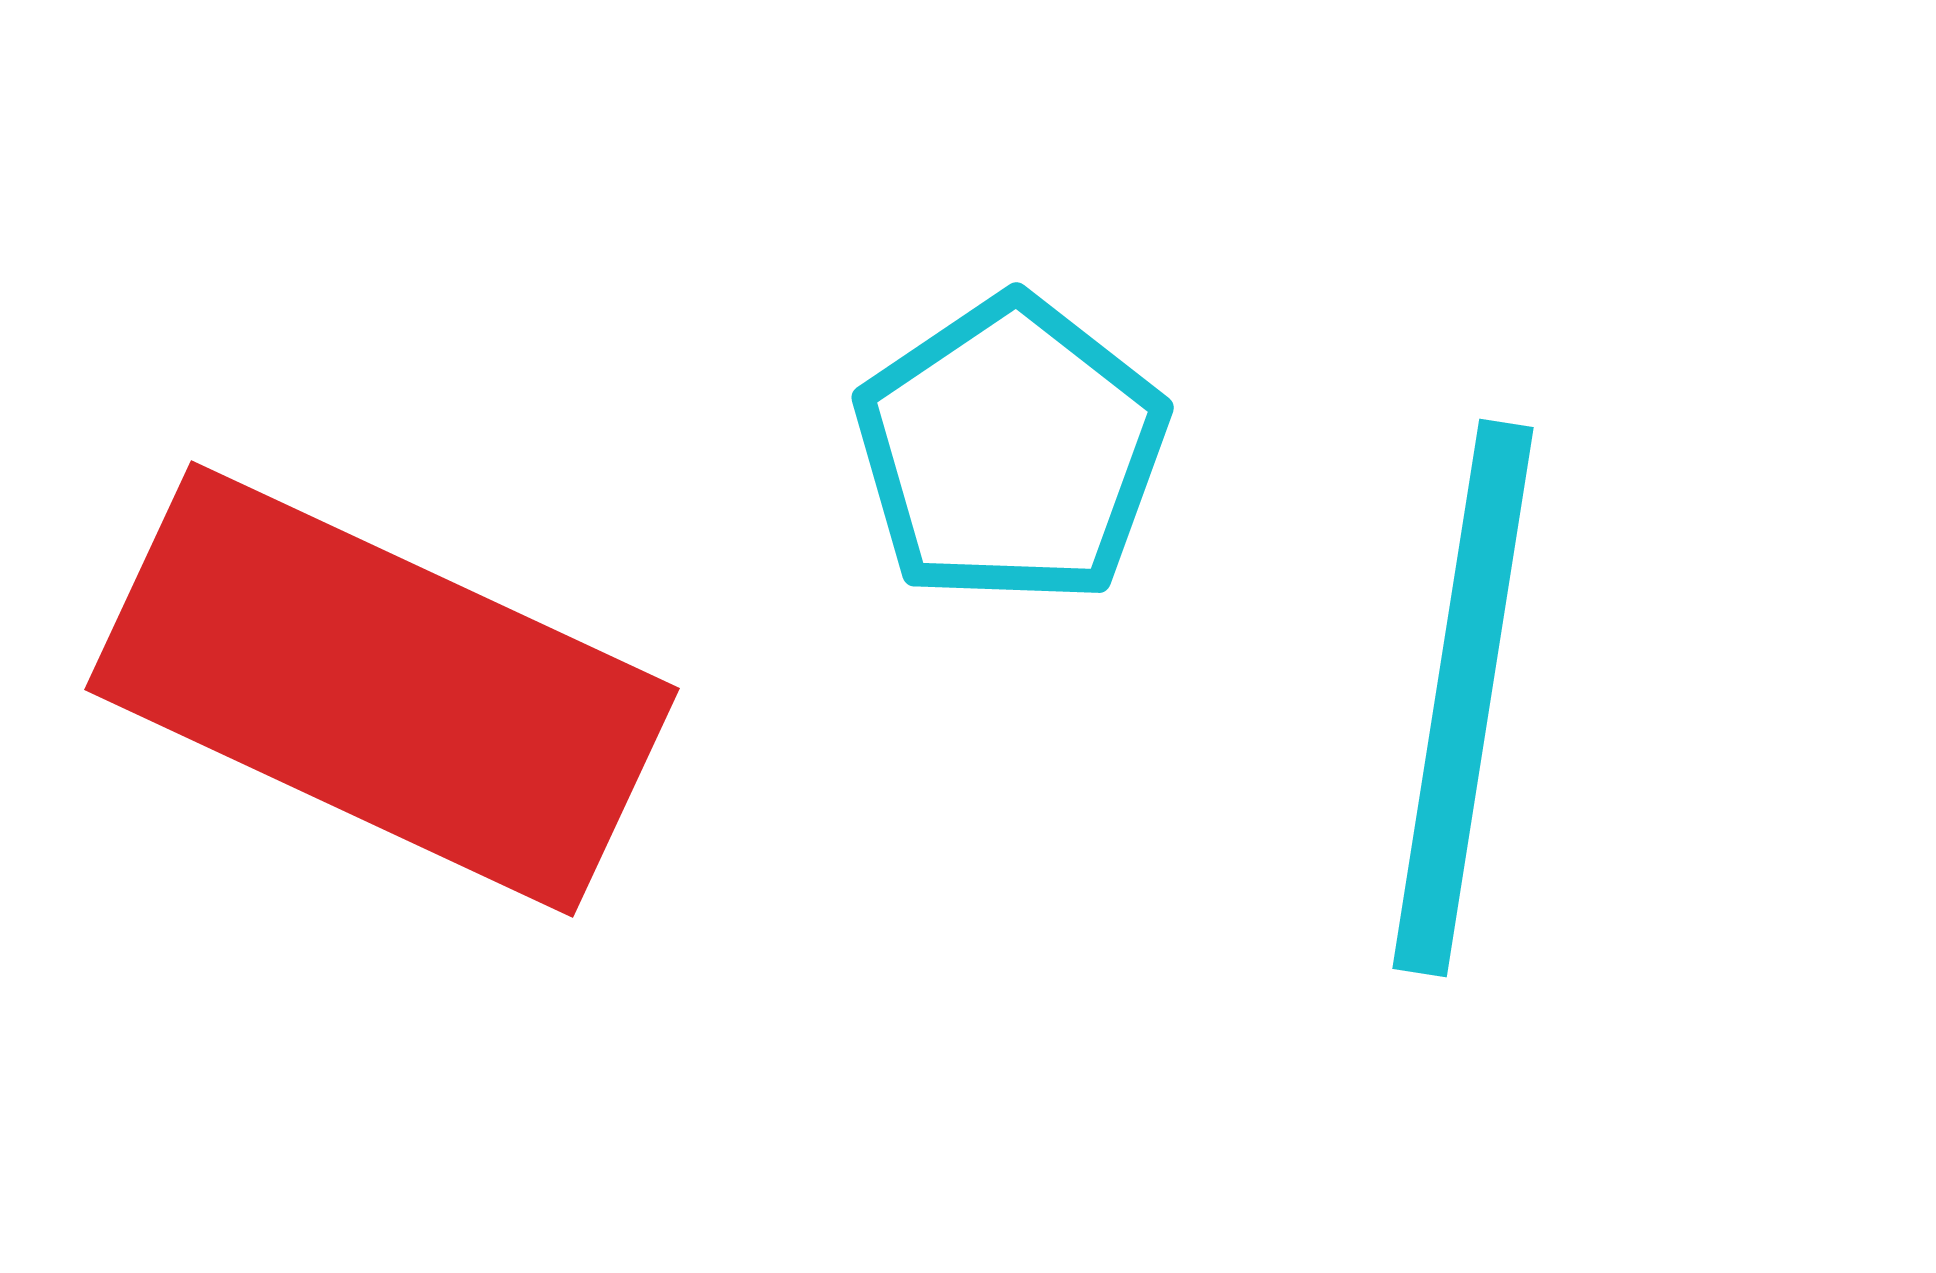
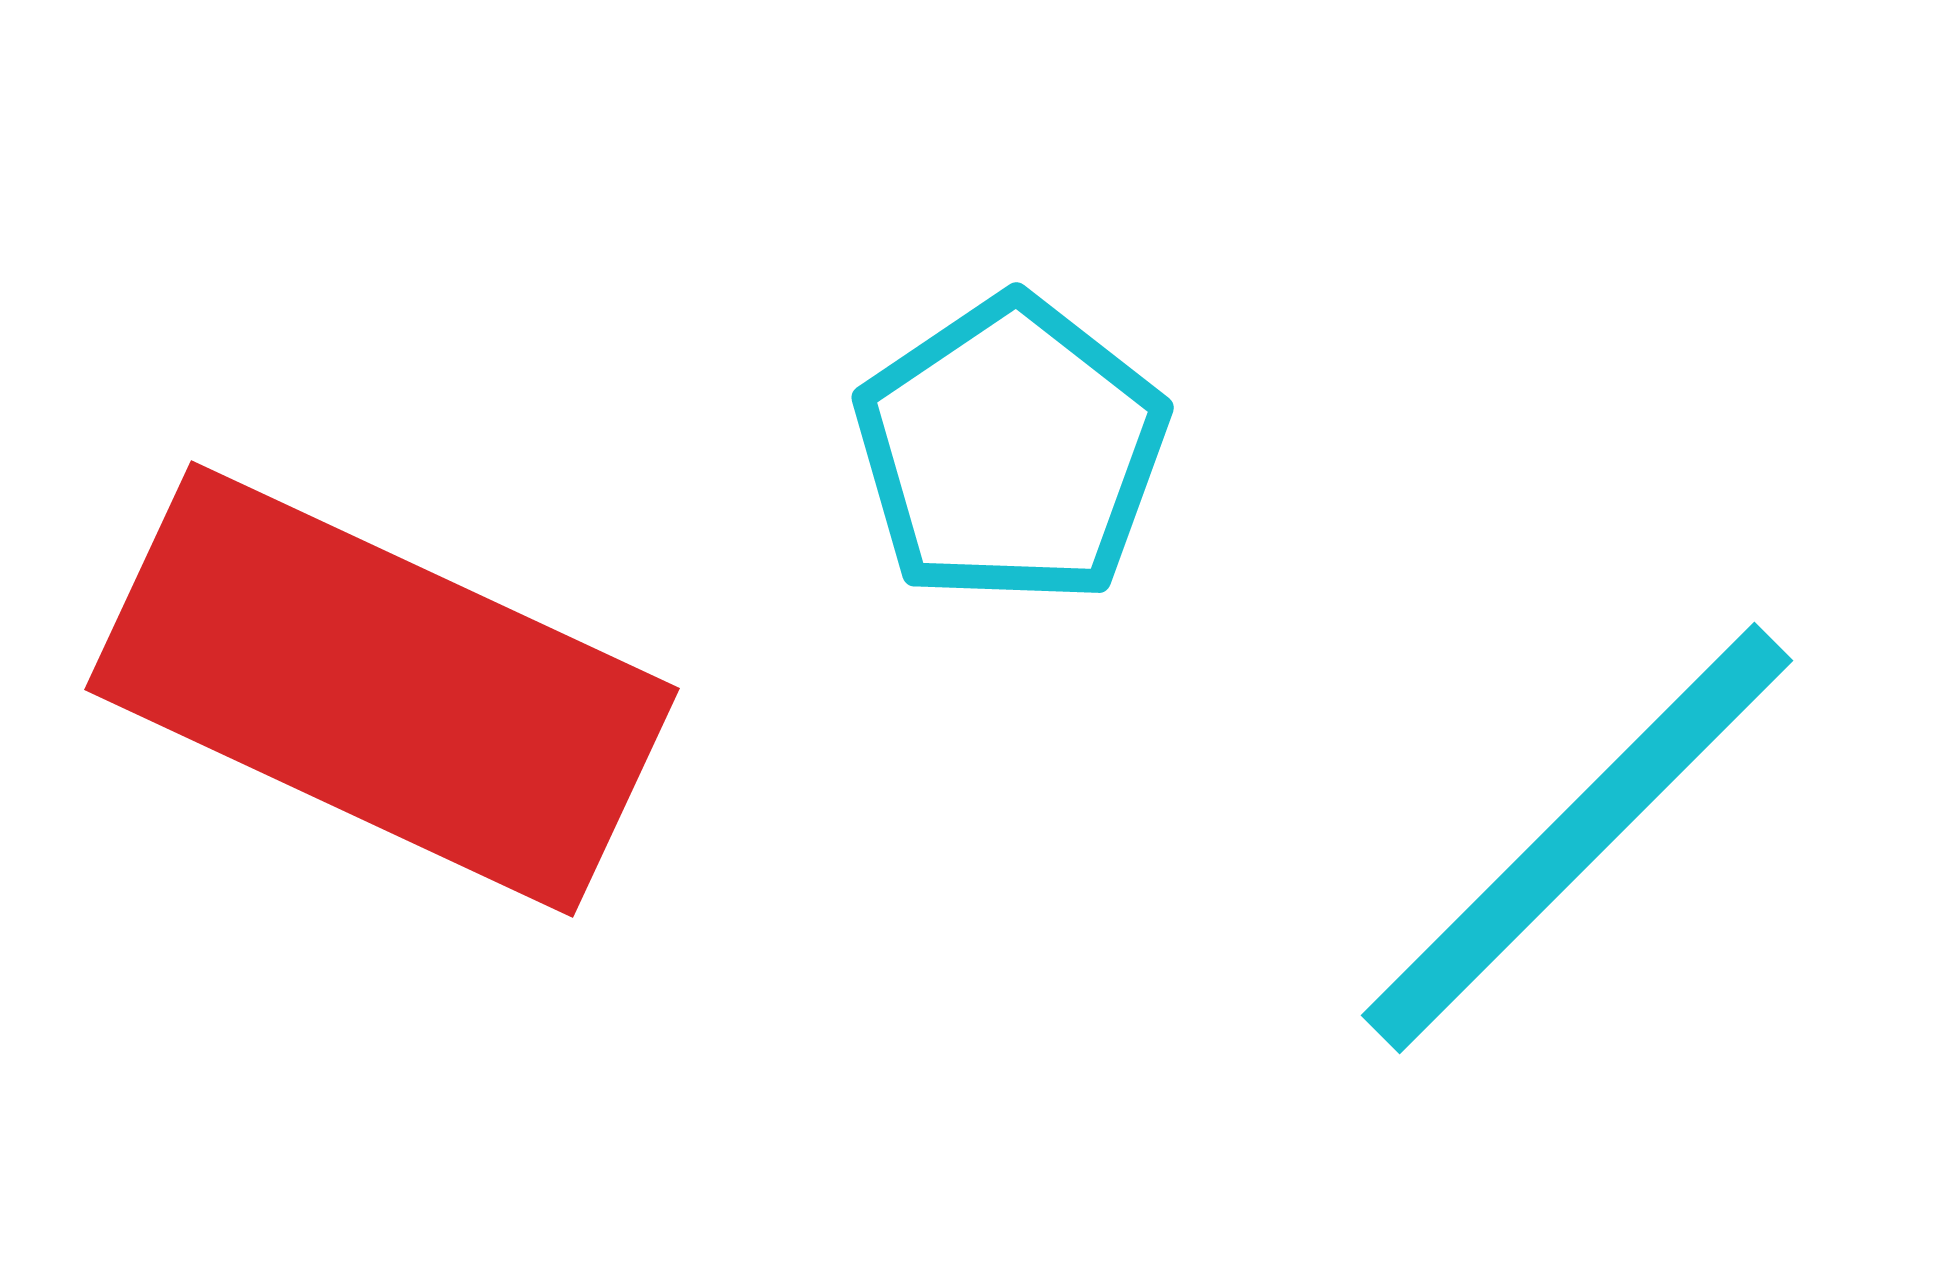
cyan line: moved 114 px right, 140 px down; rotated 36 degrees clockwise
